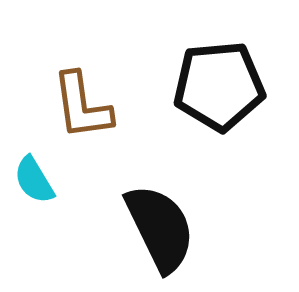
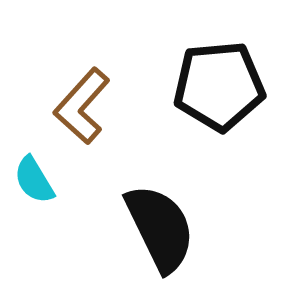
brown L-shape: rotated 50 degrees clockwise
